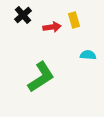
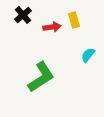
cyan semicircle: rotated 56 degrees counterclockwise
